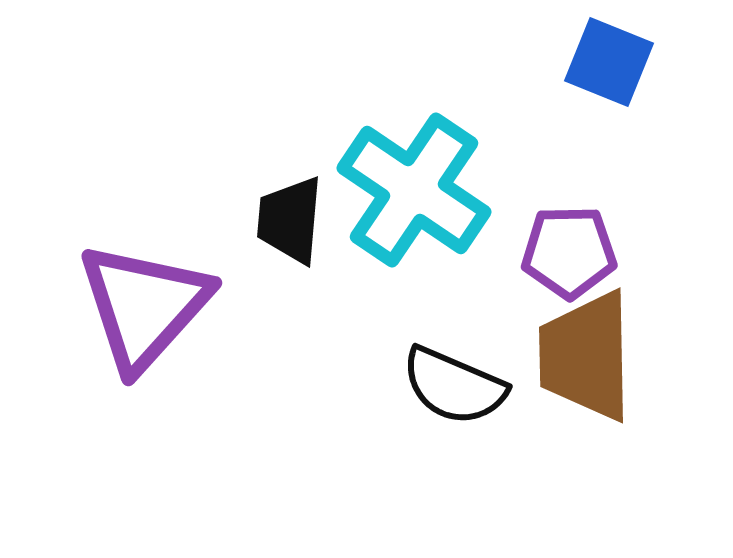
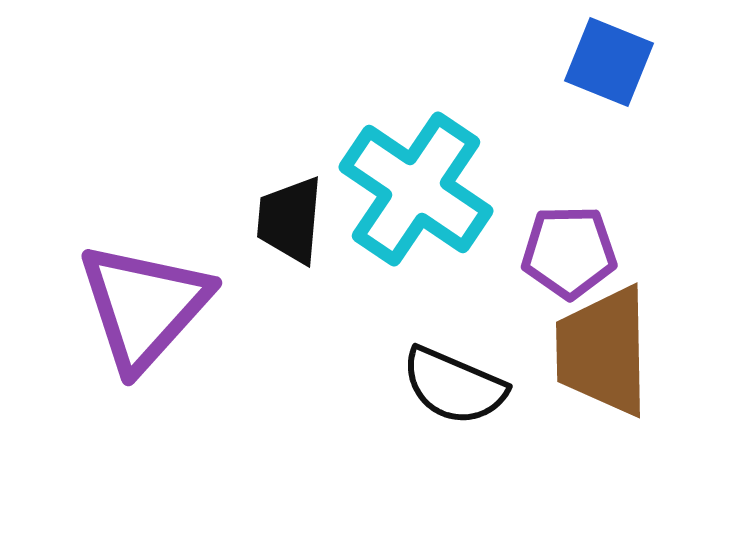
cyan cross: moved 2 px right, 1 px up
brown trapezoid: moved 17 px right, 5 px up
